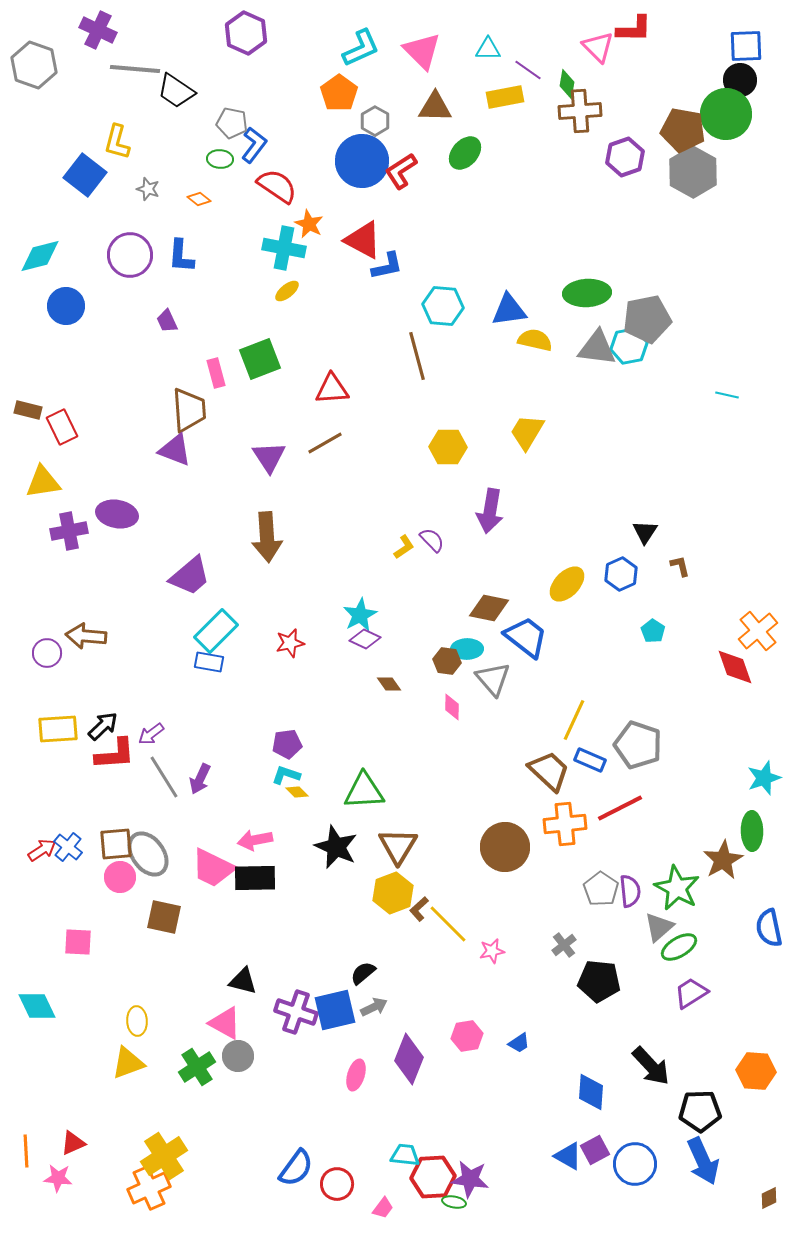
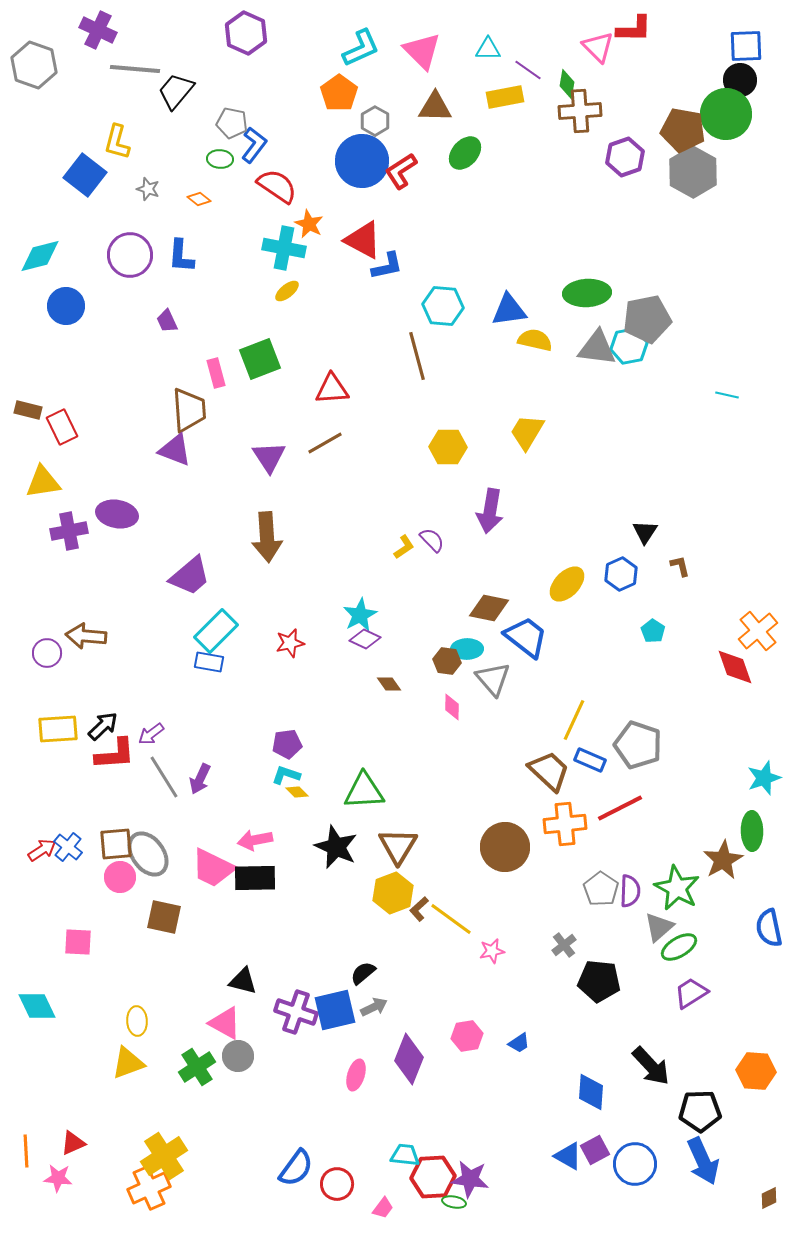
black trapezoid at (176, 91): rotated 96 degrees clockwise
purple semicircle at (630, 891): rotated 8 degrees clockwise
yellow line at (448, 924): moved 3 px right, 5 px up; rotated 9 degrees counterclockwise
